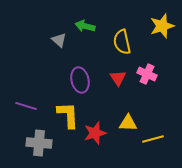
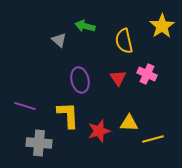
yellow star: rotated 15 degrees counterclockwise
yellow semicircle: moved 2 px right, 1 px up
purple line: moved 1 px left
yellow triangle: moved 1 px right
red star: moved 4 px right, 2 px up
